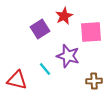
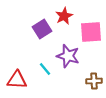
purple square: moved 2 px right
red triangle: rotated 10 degrees counterclockwise
